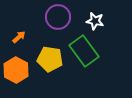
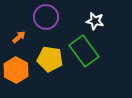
purple circle: moved 12 px left
